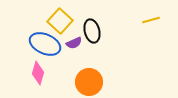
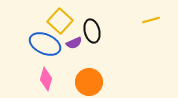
pink diamond: moved 8 px right, 6 px down
